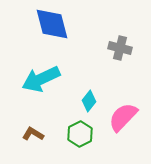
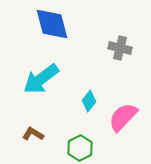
cyan arrow: rotated 12 degrees counterclockwise
green hexagon: moved 14 px down
